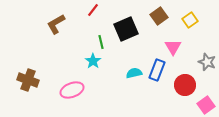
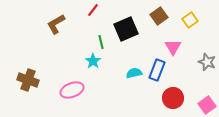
red circle: moved 12 px left, 13 px down
pink square: moved 1 px right
